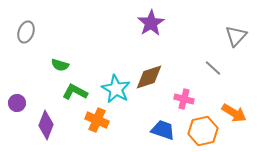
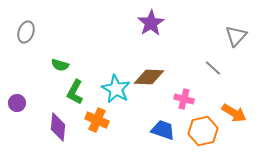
brown diamond: rotated 20 degrees clockwise
green L-shape: rotated 90 degrees counterclockwise
purple diamond: moved 12 px right, 2 px down; rotated 16 degrees counterclockwise
